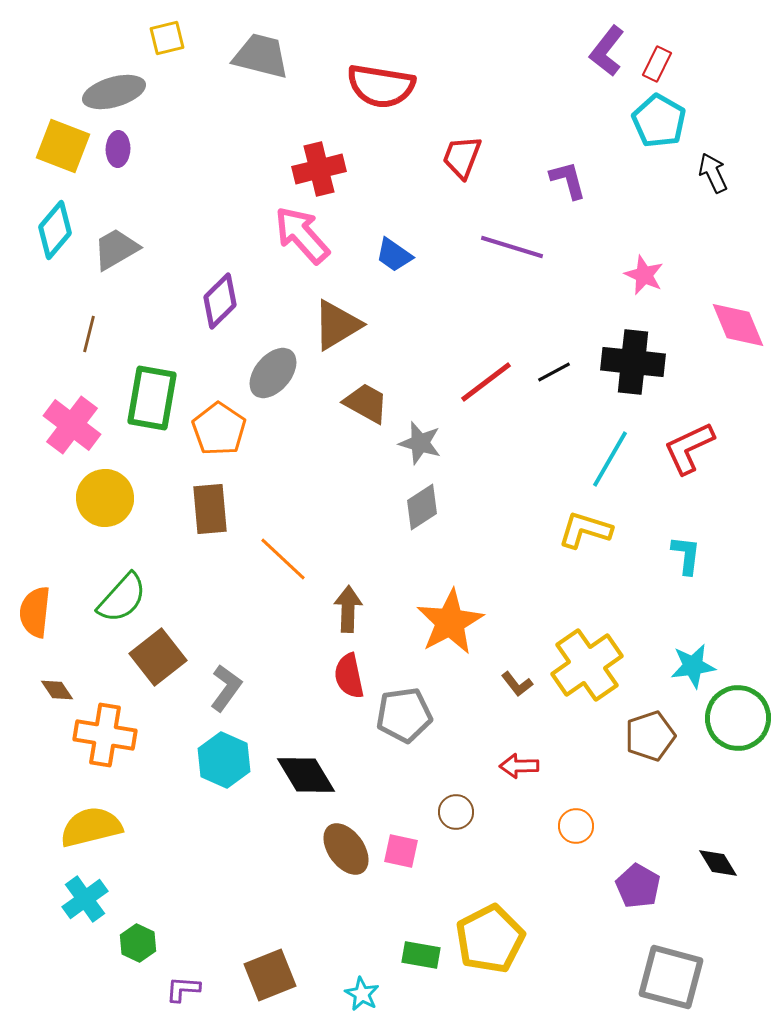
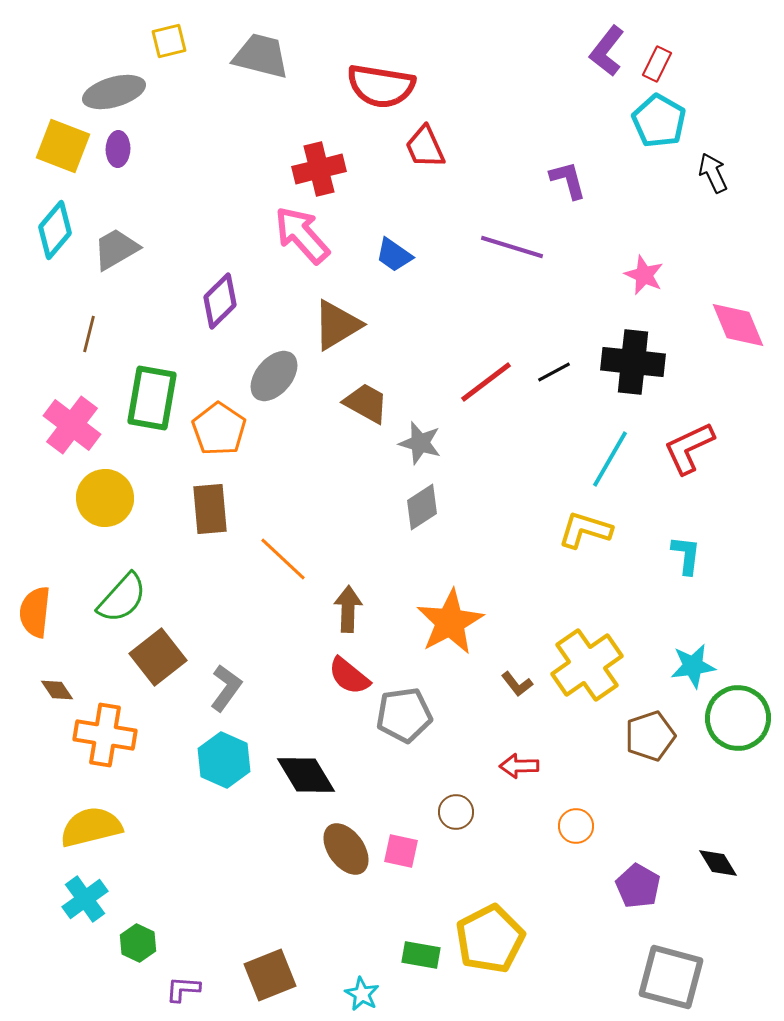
yellow square at (167, 38): moved 2 px right, 3 px down
red trapezoid at (462, 157): moved 37 px left, 10 px up; rotated 45 degrees counterclockwise
gray ellipse at (273, 373): moved 1 px right, 3 px down
red semicircle at (349, 676): rotated 39 degrees counterclockwise
